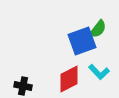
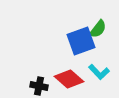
blue square: moved 1 px left
red diamond: rotated 68 degrees clockwise
black cross: moved 16 px right
